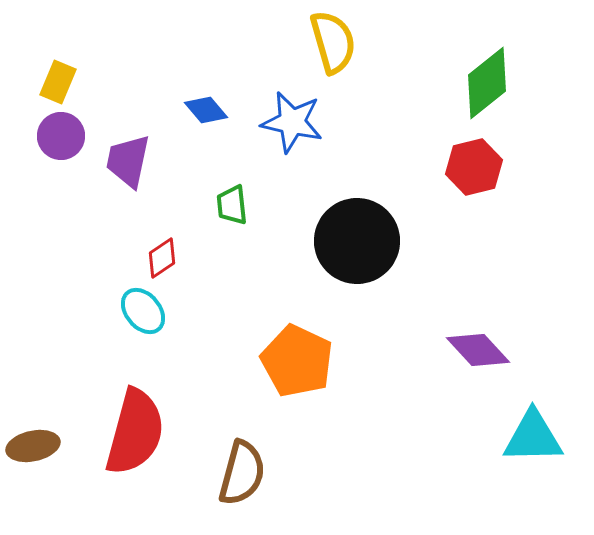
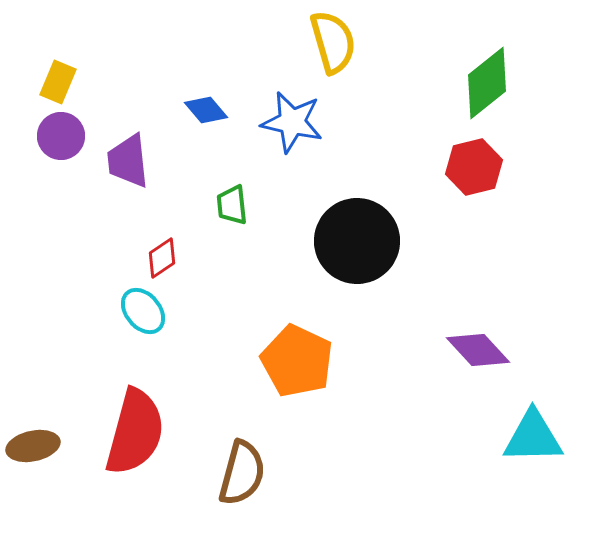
purple trapezoid: rotated 18 degrees counterclockwise
